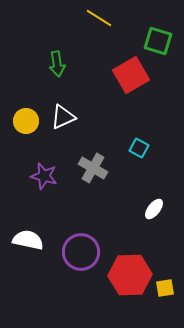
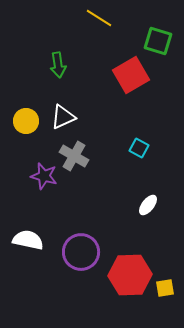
green arrow: moved 1 px right, 1 px down
gray cross: moved 19 px left, 12 px up
white ellipse: moved 6 px left, 4 px up
